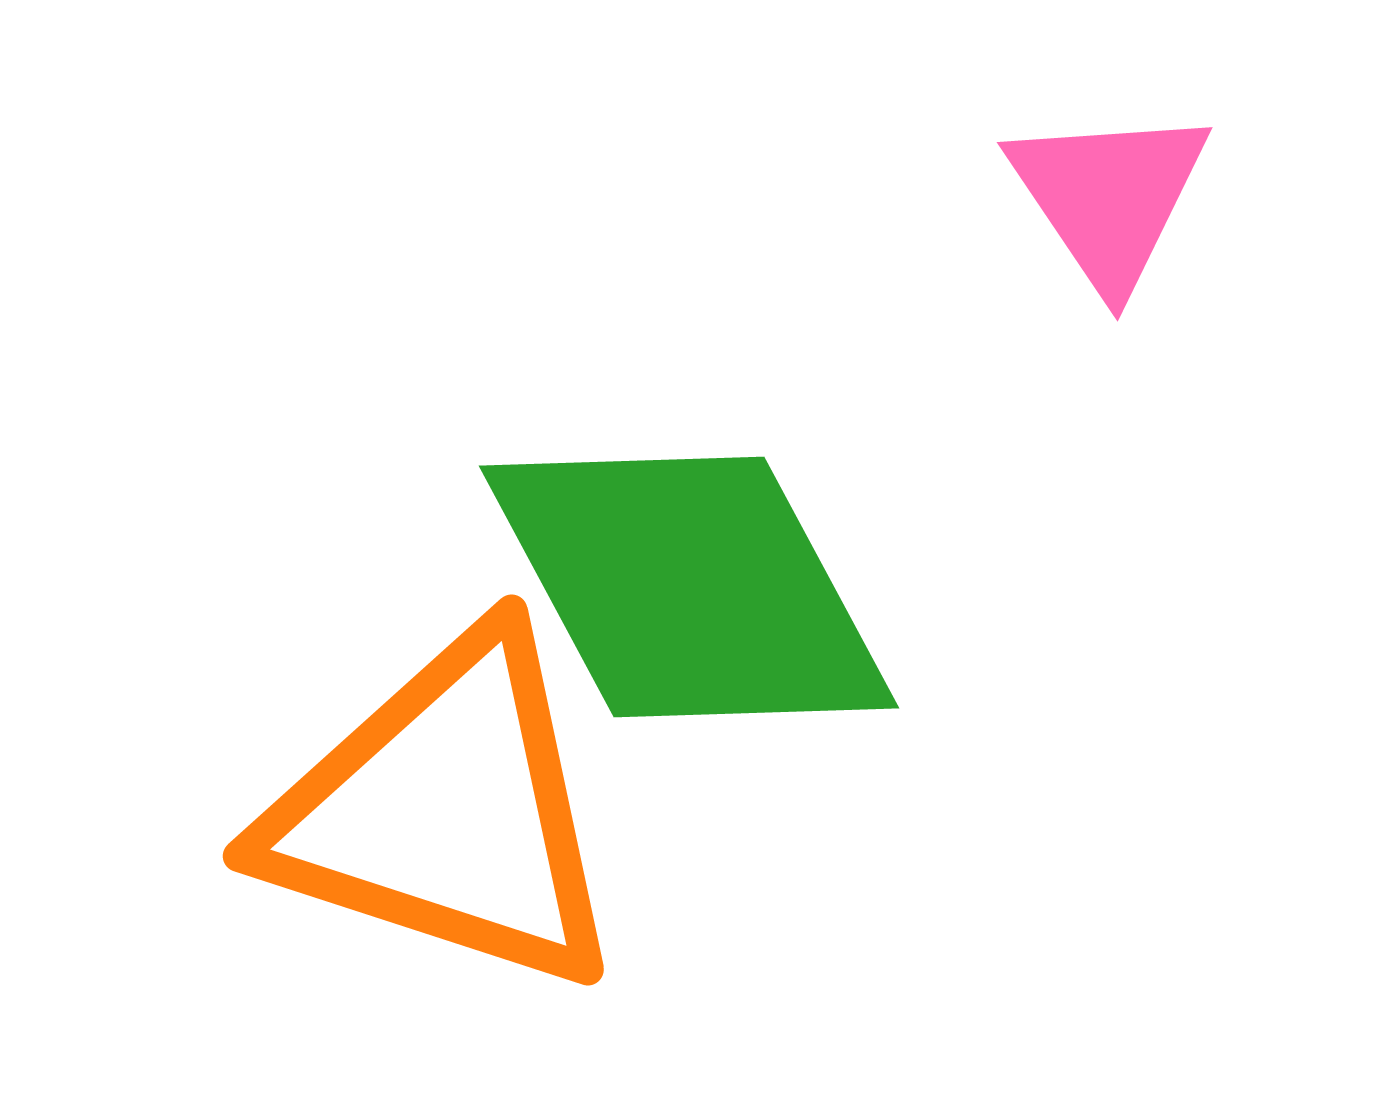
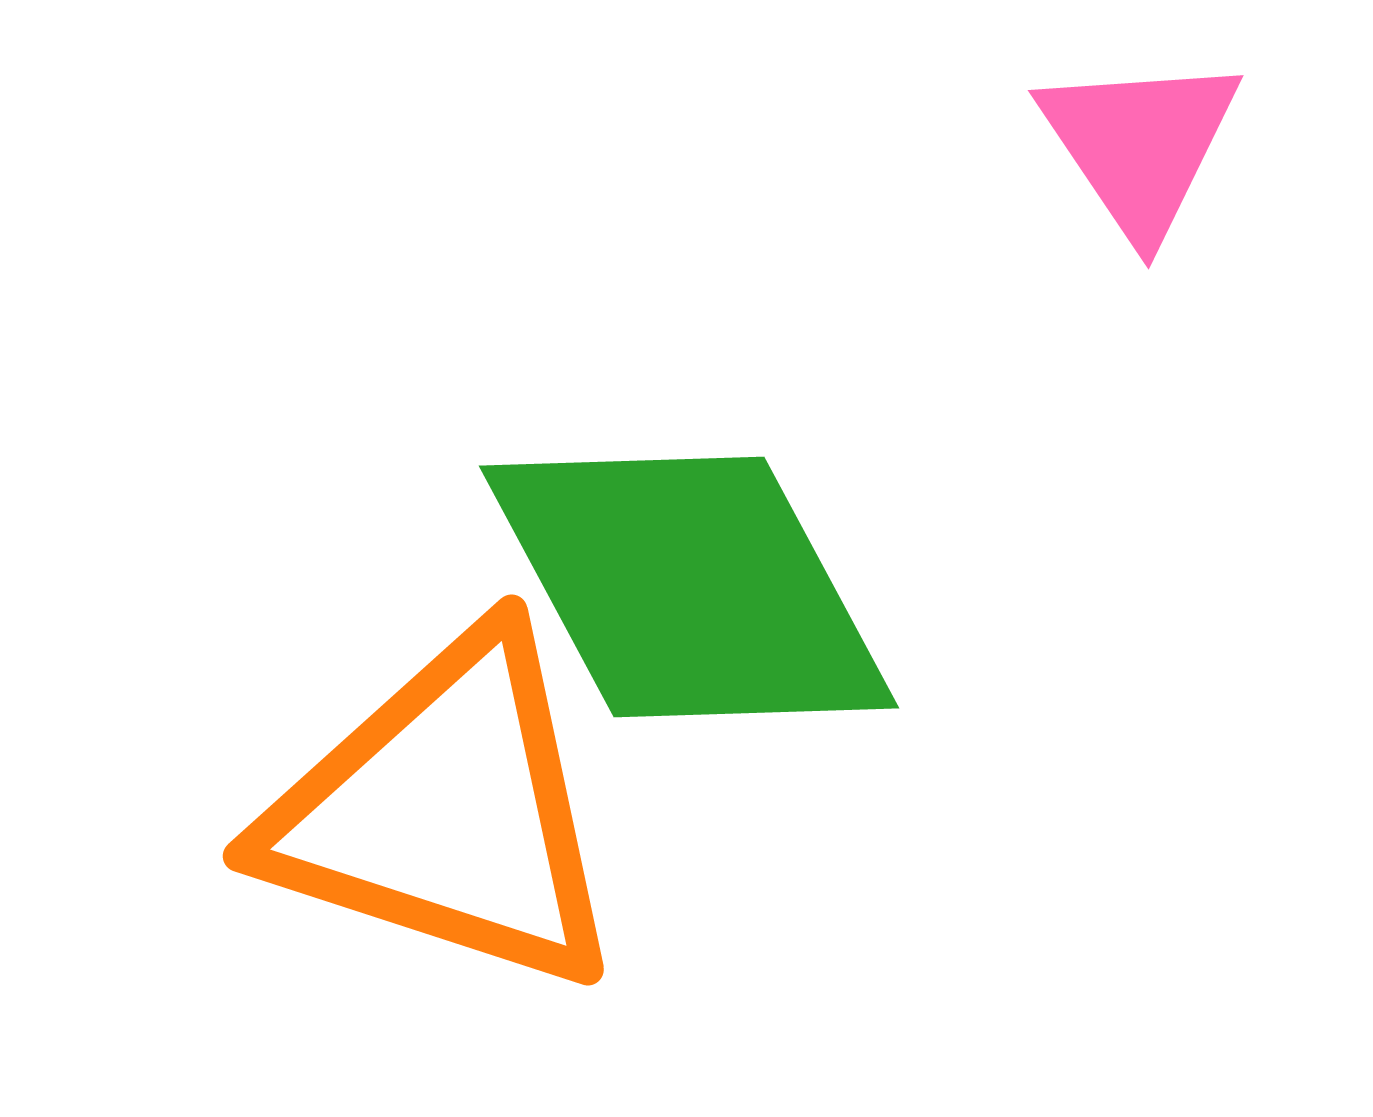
pink triangle: moved 31 px right, 52 px up
